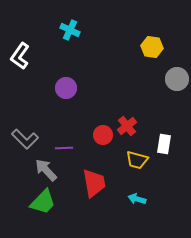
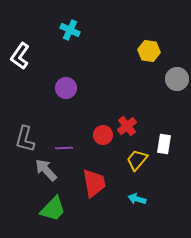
yellow hexagon: moved 3 px left, 4 px down
gray L-shape: rotated 60 degrees clockwise
yellow trapezoid: rotated 115 degrees clockwise
green trapezoid: moved 10 px right, 7 px down
